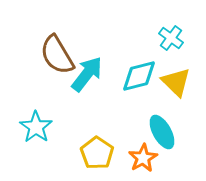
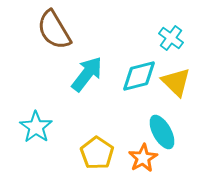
brown semicircle: moved 3 px left, 25 px up
